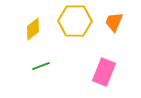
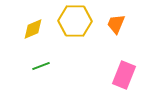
orange trapezoid: moved 2 px right, 2 px down
yellow diamond: rotated 15 degrees clockwise
pink rectangle: moved 20 px right, 3 px down
